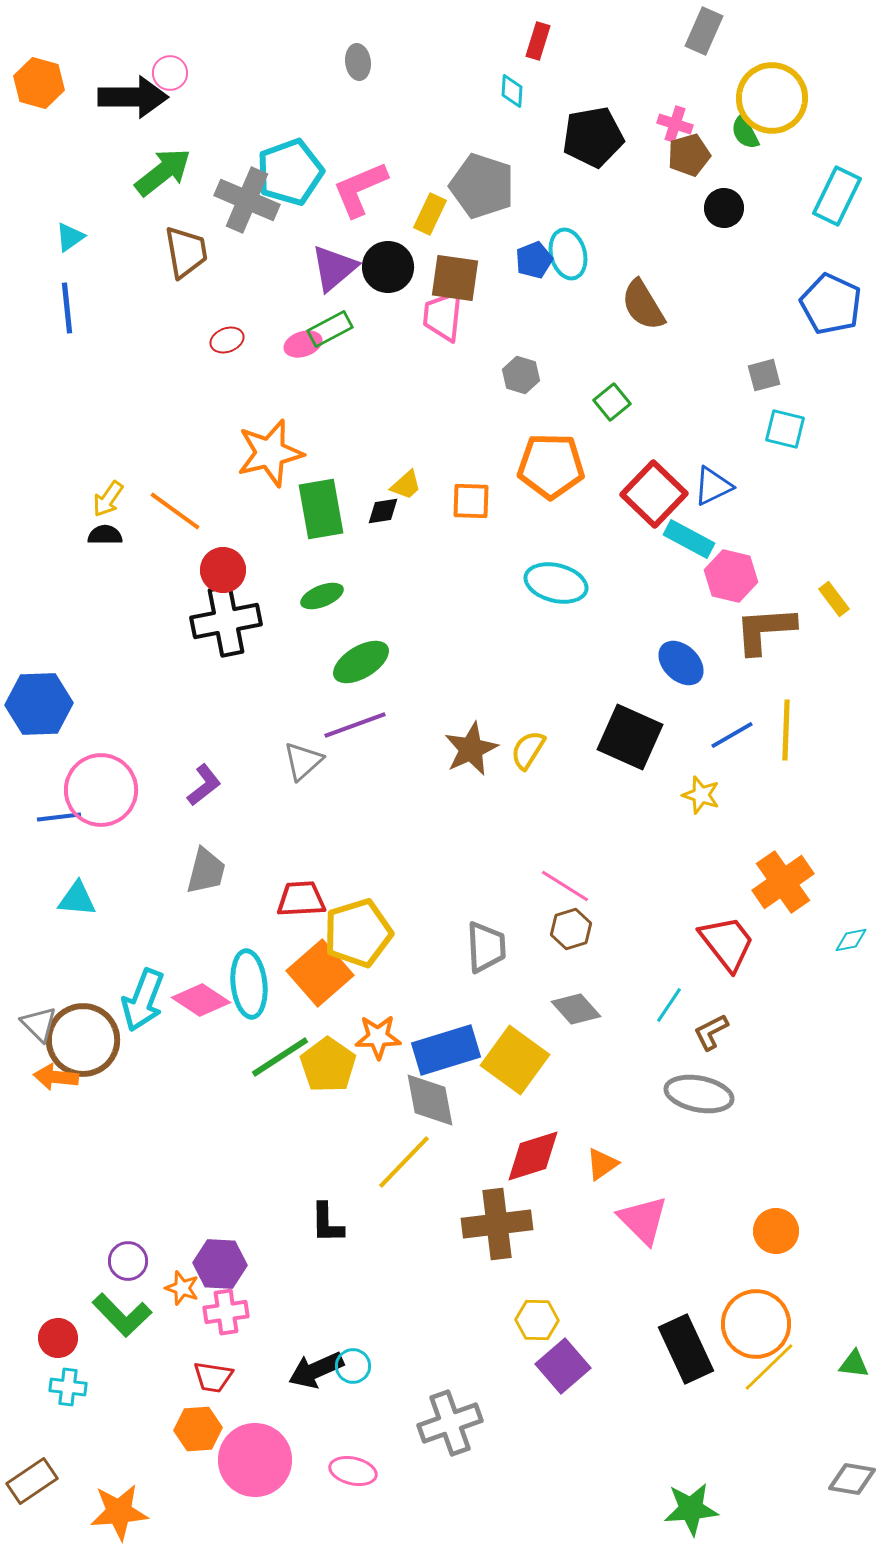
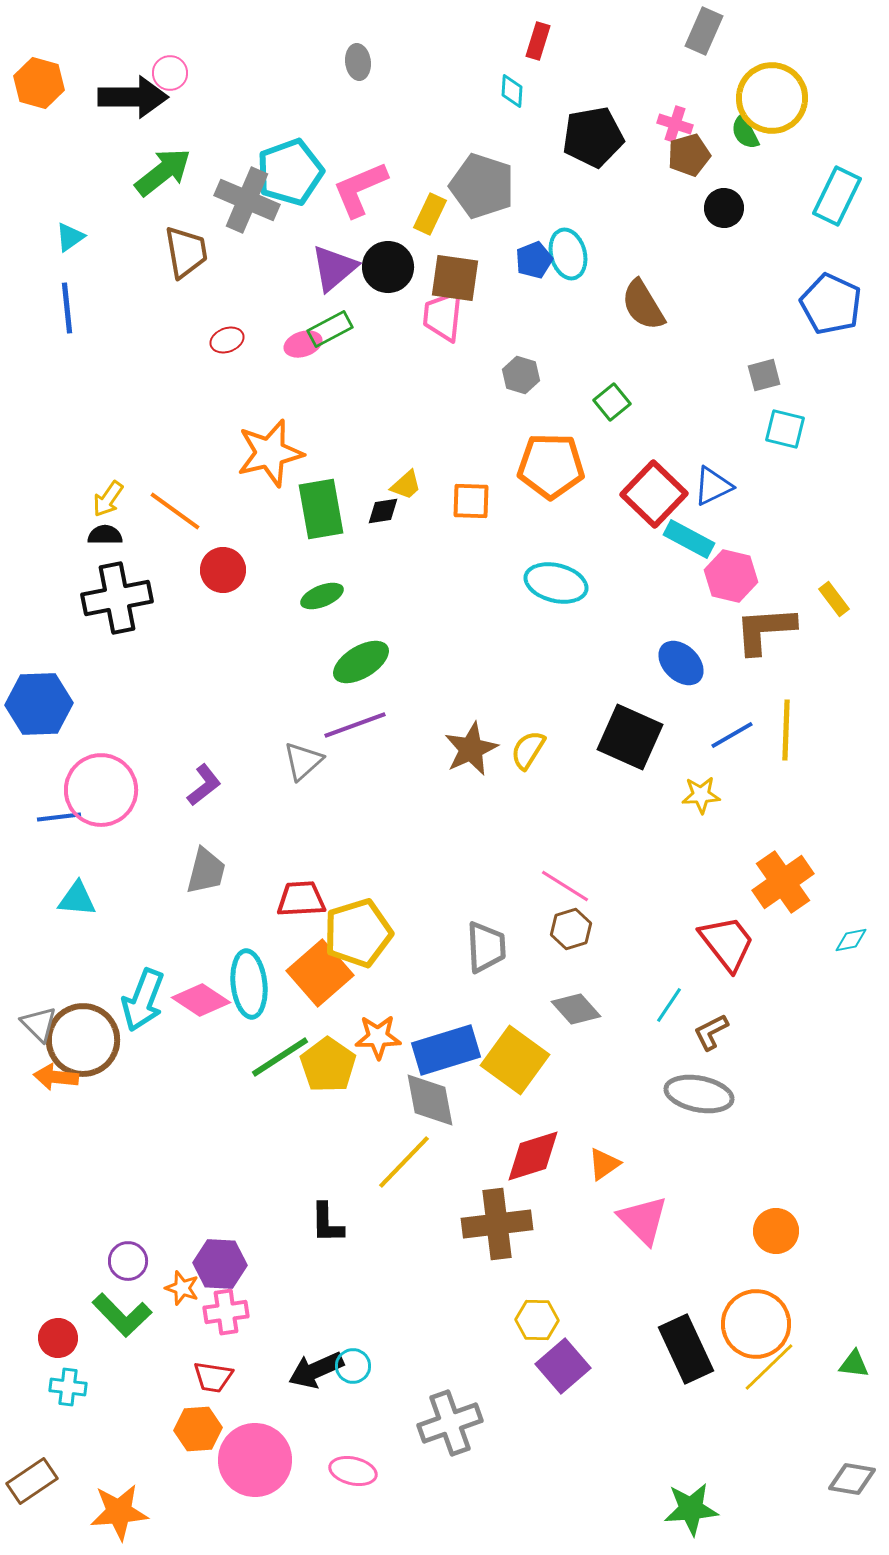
black cross at (226, 621): moved 109 px left, 23 px up
yellow star at (701, 795): rotated 21 degrees counterclockwise
orange triangle at (602, 1164): moved 2 px right
